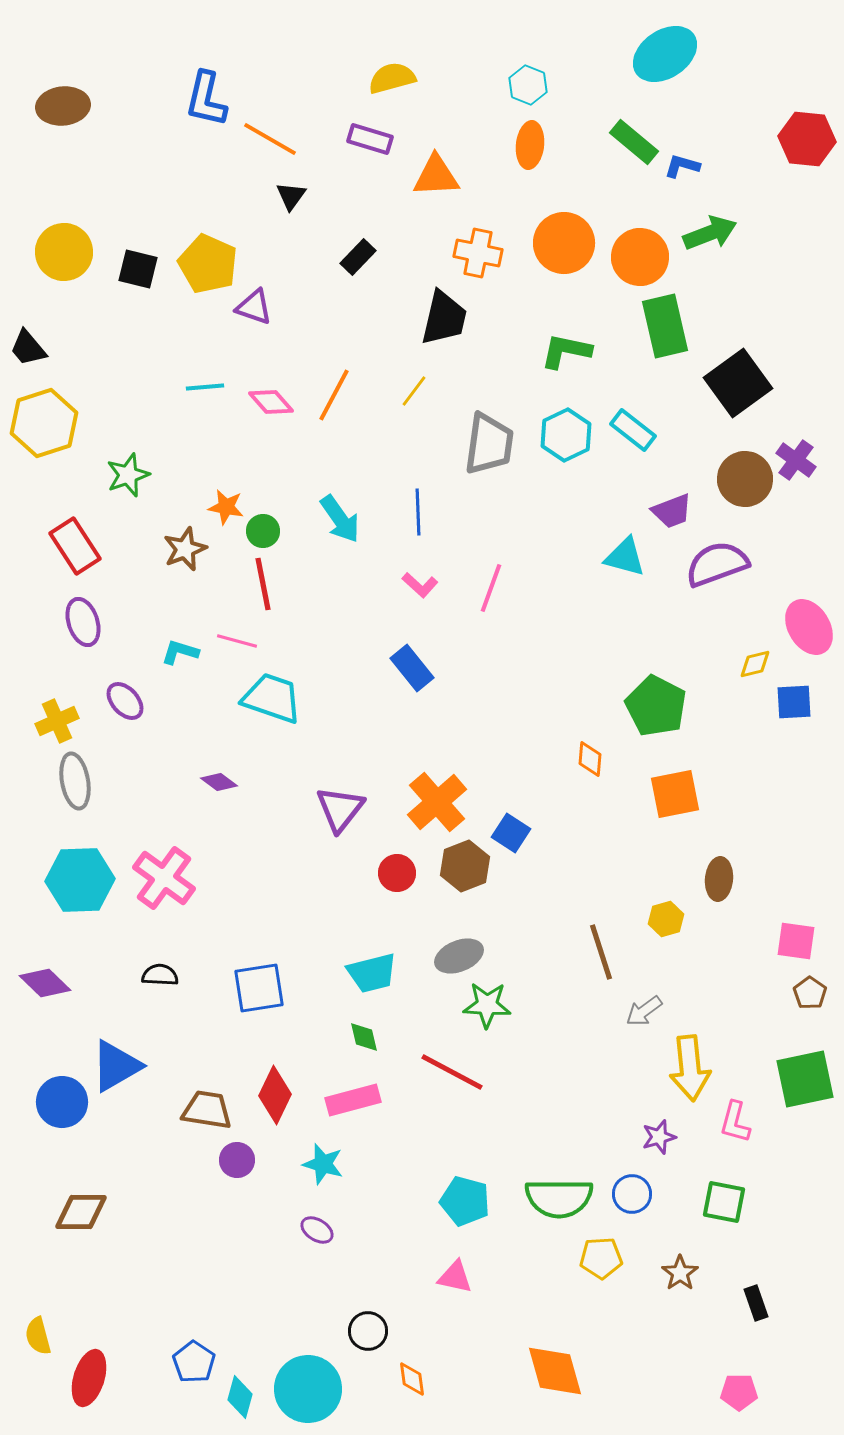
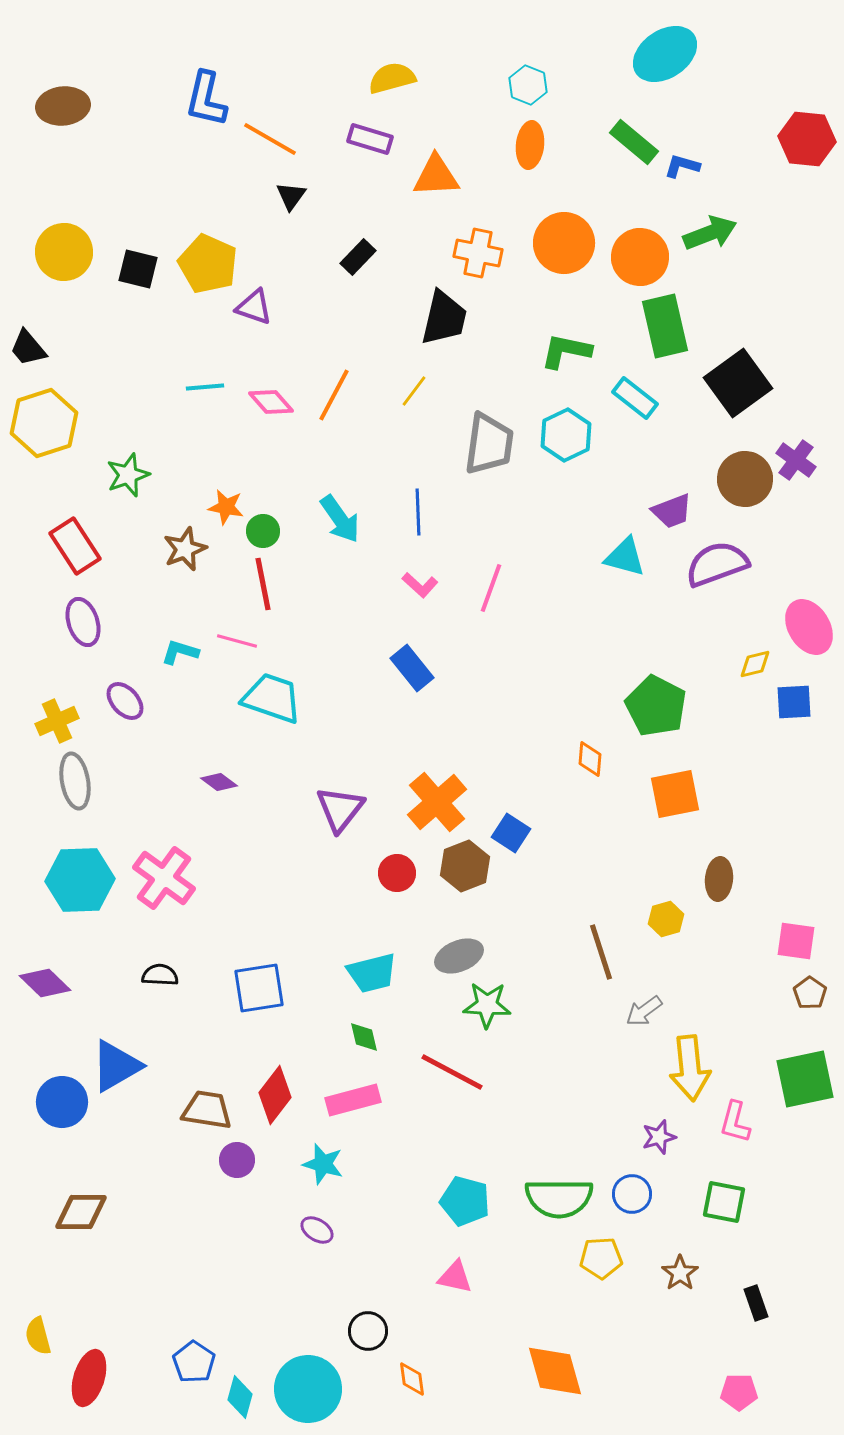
cyan rectangle at (633, 430): moved 2 px right, 32 px up
red diamond at (275, 1095): rotated 12 degrees clockwise
